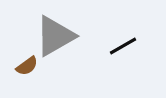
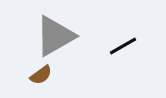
brown semicircle: moved 14 px right, 9 px down
